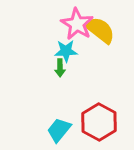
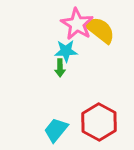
cyan trapezoid: moved 3 px left
